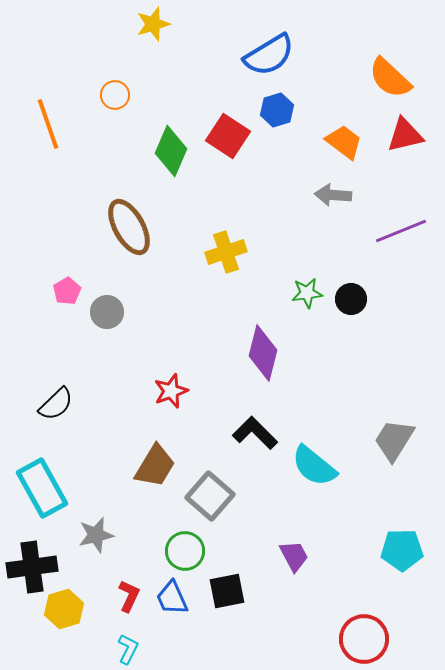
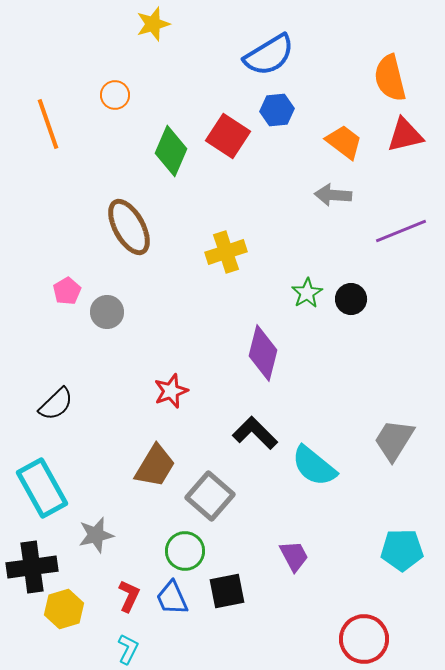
orange semicircle: rotated 33 degrees clockwise
blue hexagon: rotated 12 degrees clockwise
green star: rotated 24 degrees counterclockwise
